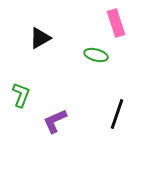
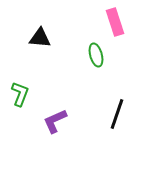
pink rectangle: moved 1 px left, 1 px up
black triangle: rotated 35 degrees clockwise
green ellipse: rotated 60 degrees clockwise
green L-shape: moved 1 px left, 1 px up
